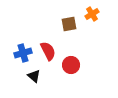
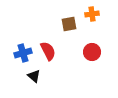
orange cross: rotated 24 degrees clockwise
red circle: moved 21 px right, 13 px up
